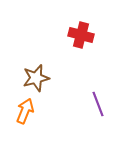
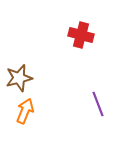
brown star: moved 17 px left
